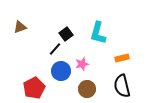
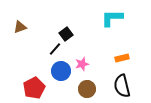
cyan L-shape: moved 14 px right, 15 px up; rotated 75 degrees clockwise
